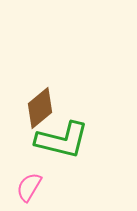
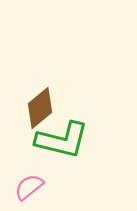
pink semicircle: rotated 20 degrees clockwise
